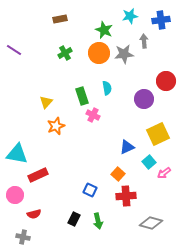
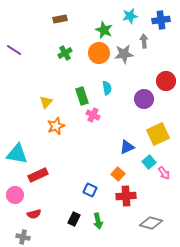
pink arrow: rotated 88 degrees counterclockwise
